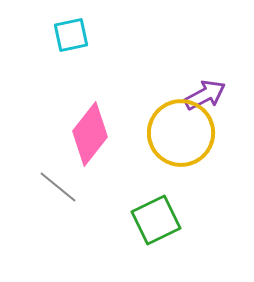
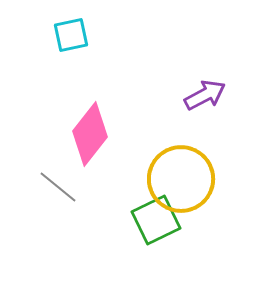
yellow circle: moved 46 px down
